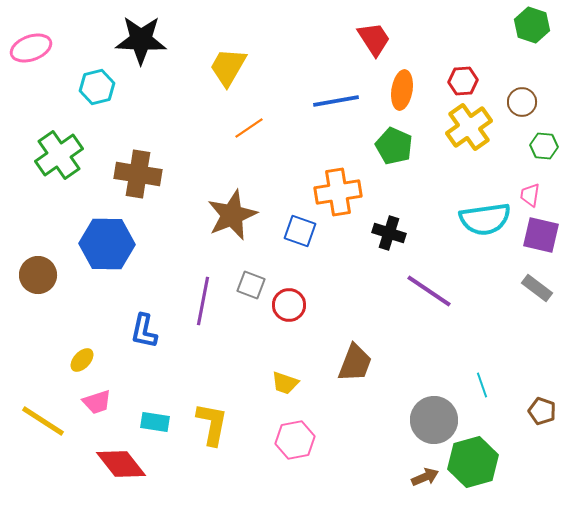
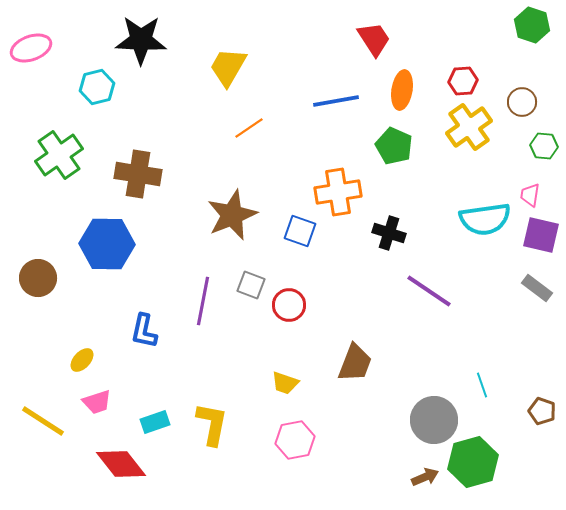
brown circle at (38, 275): moved 3 px down
cyan rectangle at (155, 422): rotated 28 degrees counterclockwise
